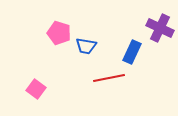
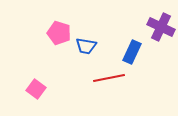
purple cross: moved 1 px right, 1 px up
